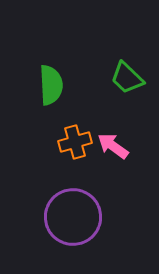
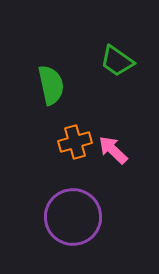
green trapezoid: moved 10 px left, 17 px up; rotated 9 degrees counterclockwise
green semicircle: rotated 9 degrees counterclockwise
pink arrow: moved 4 px down; rotated 8 degrees clockwise
